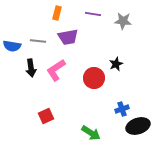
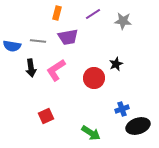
purple line: rotated 42 degrees counterclockwise
